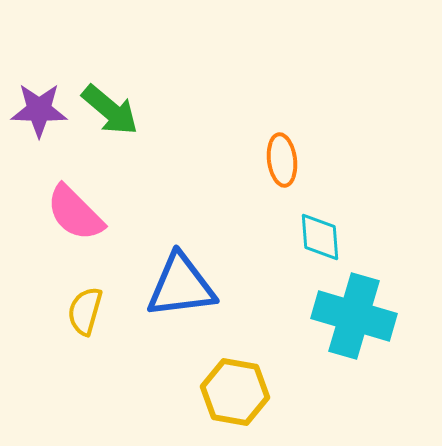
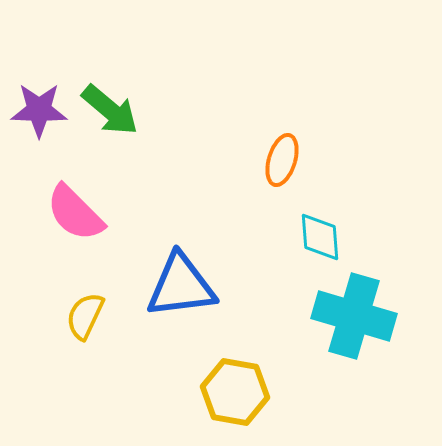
orange ellipse: rotated 24 degrees clockwise
yellow semicircle: moved 5 px down; rotated 9 degrees clockwise
